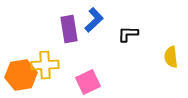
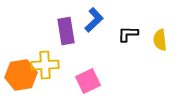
purple rectangle: moved 3 px left, 2 px down
yellow semicircle: moved 11 px left, 17 px up
pink square: moved 1 px up
